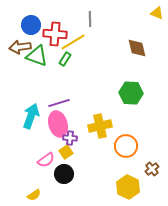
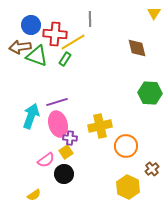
yellow triangle: moved 3 px left; rotated 40 degrees clockwise
green hexagon: moved 19 px right
purple line: moved 2 px left, 1 px up
